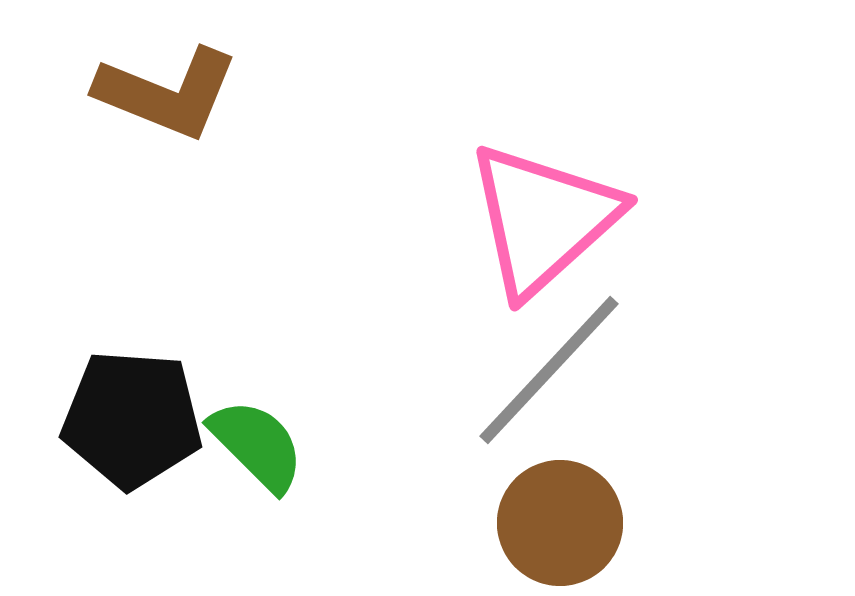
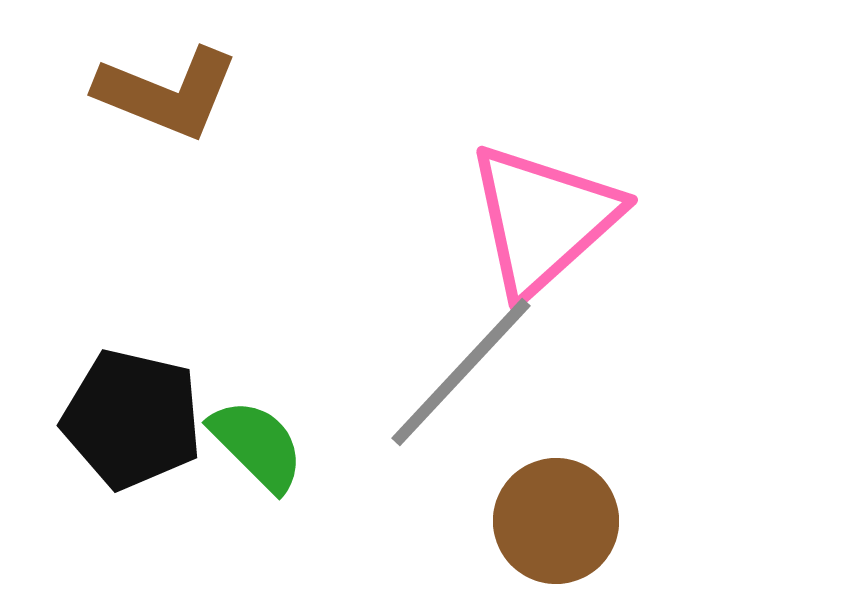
gray line: moved 88 px left, 2 px down
black pentagon: rotated 9 degrees clockwise
brown circle: moved 4 px left, 2 px up
